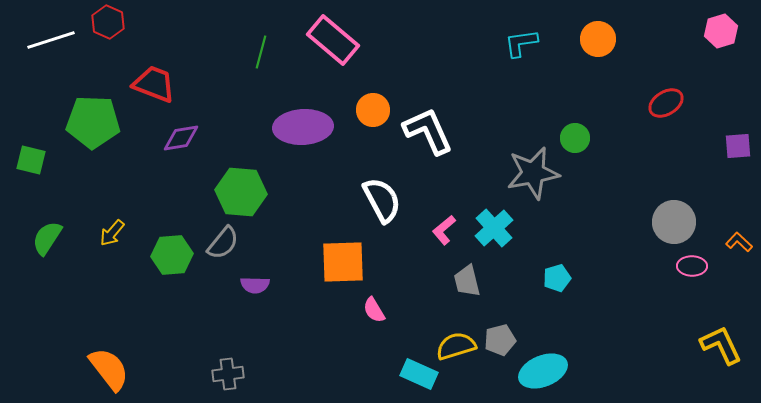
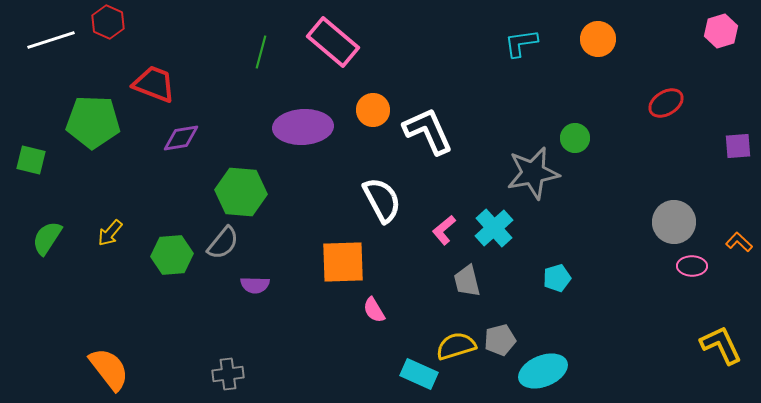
pink rectangle at (333, 40): moved 2 px down
yellow arrow at (112, 233): moved 2 px left
